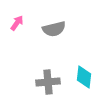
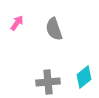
gray semicircle: rotated 85 degrees clockwise
cyan diamond: rotated 45 degrees clockwise
